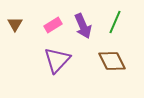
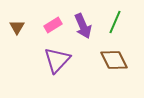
brown triangle: moved 2 px right, 3 px down
brown diamond: moved 2 px right, 1 px up
